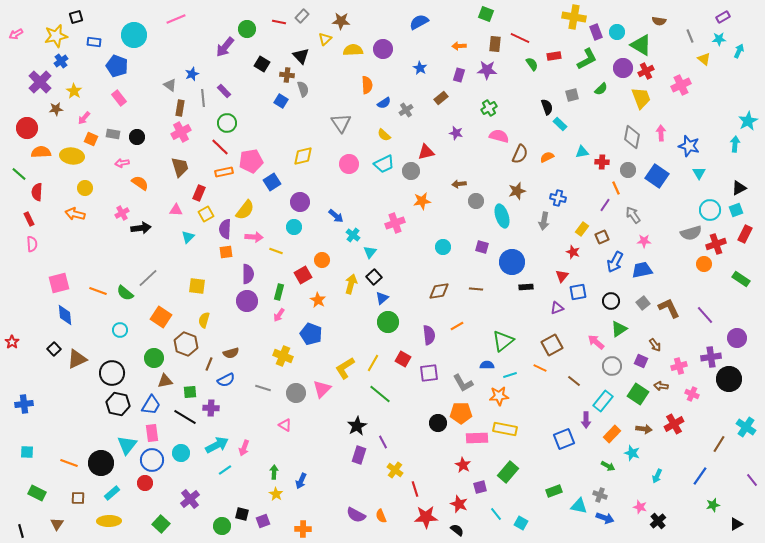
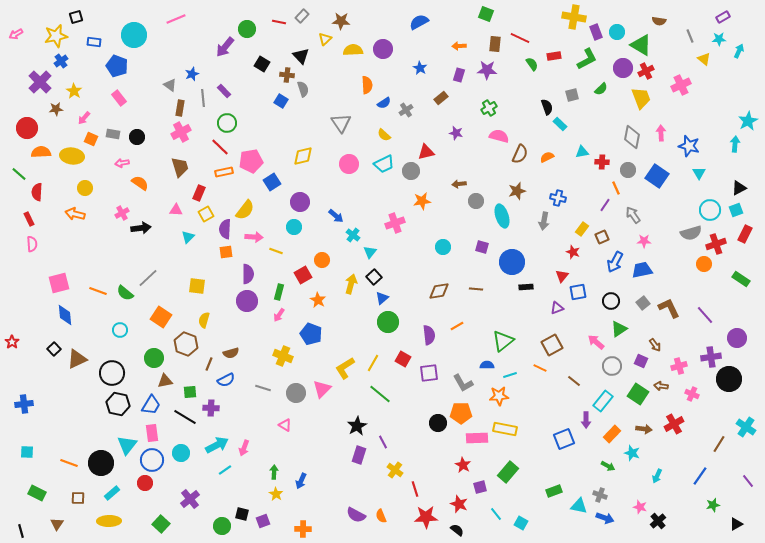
purple line at (752, 480): moved 4 px left, 1 px down
